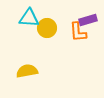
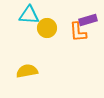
cyan triangle: moved 3 px up
